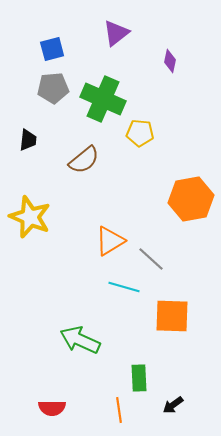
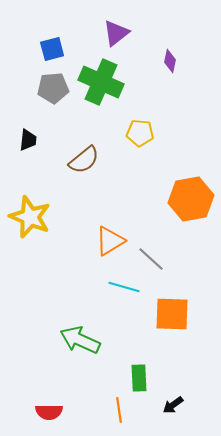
green cross: moved 2 px left, 17 px up
orange square: moved 2 px up
red semicircle: moved 3 px left, 4 px down
